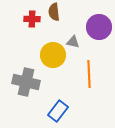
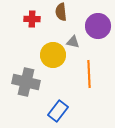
brown semicircle: moved 7 px right
purple circle: moved 1 px left, 1 px up
